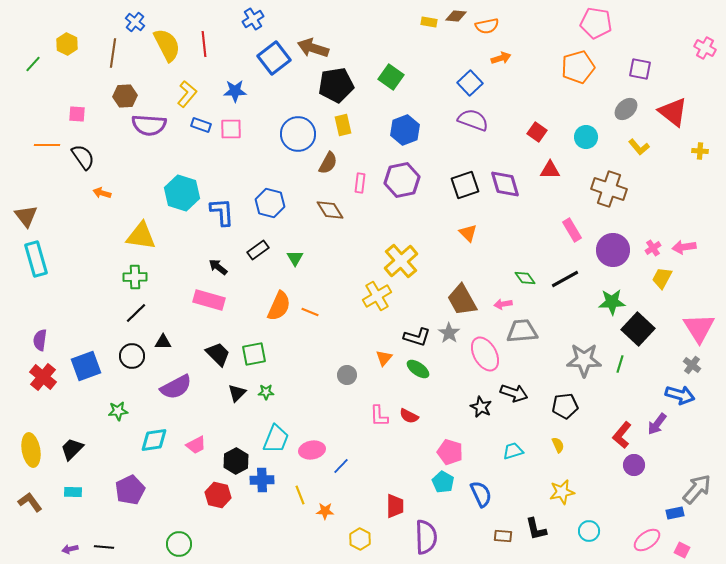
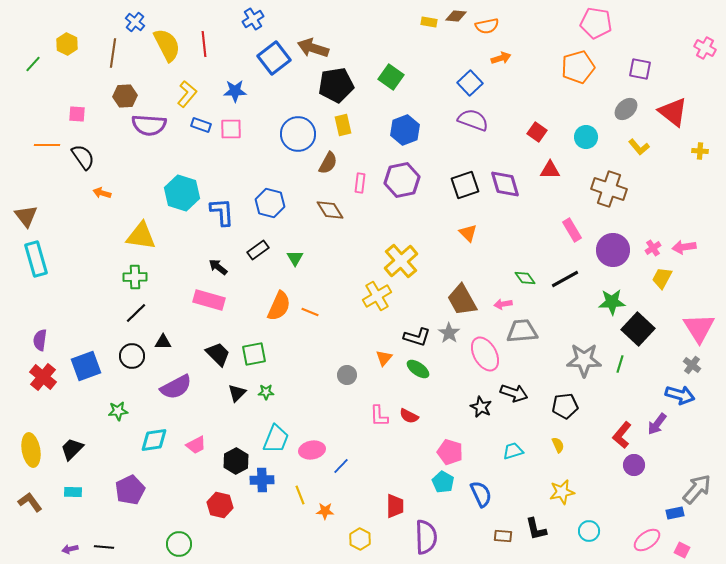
red hexagon at (218, 495): moved 2 px right, 10 px down
